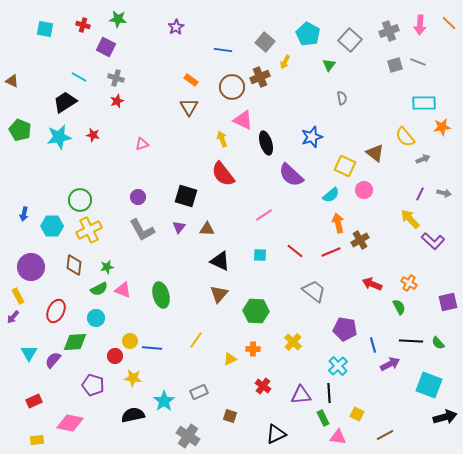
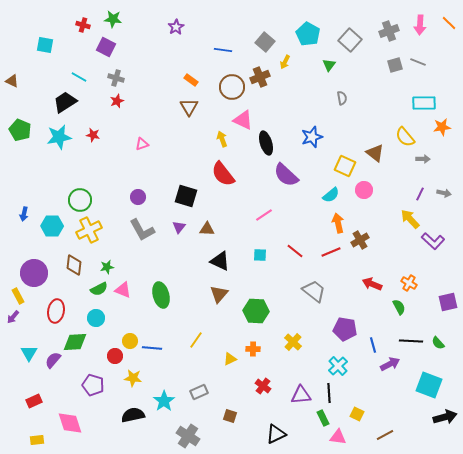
green star at (118, 19): moved 5 px left
cyan square at (45, 29): moved 16 px down
gray arrow at (423, 159): rotated 24 degrees clockwise
purple semicircle at (291, 175): moved 5 px left
purple circle at (31, 267): moved 3 px right, 6 px down
red ellipse at (56, 311): rotated 15 degrees counterclockwise
pink diamond at (70, 423): rotated 60 degrees clockwise
